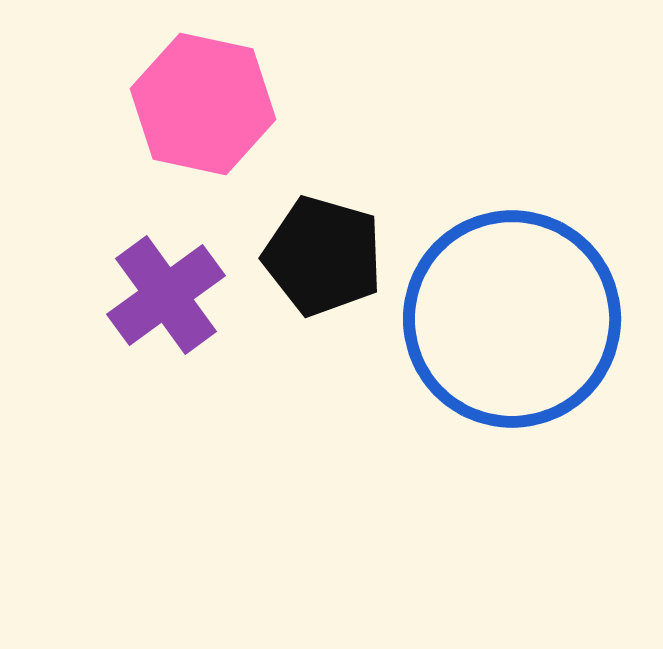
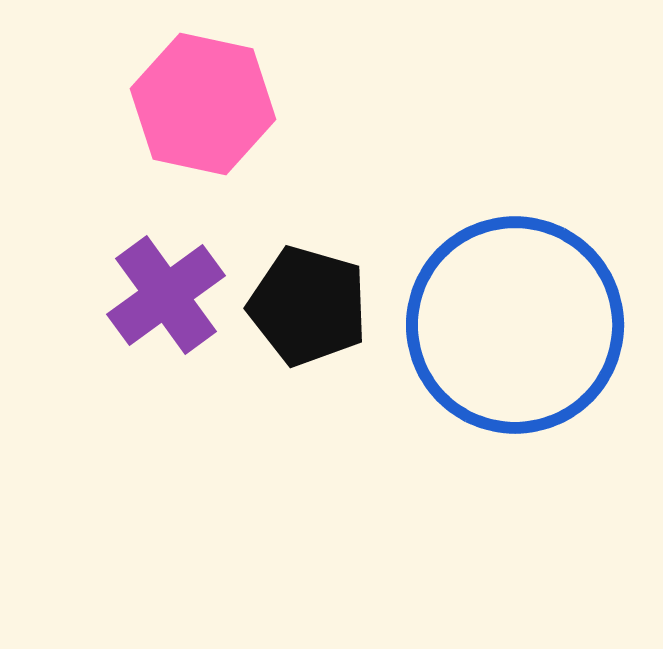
black pentagon: moved 15 px left, 50 px down
blue circle: moved 3 px right, 6 px down
